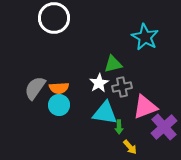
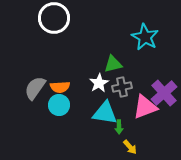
orange semicircle: moved 1 px right, 1 px up
purple cross: moved 34 px up
